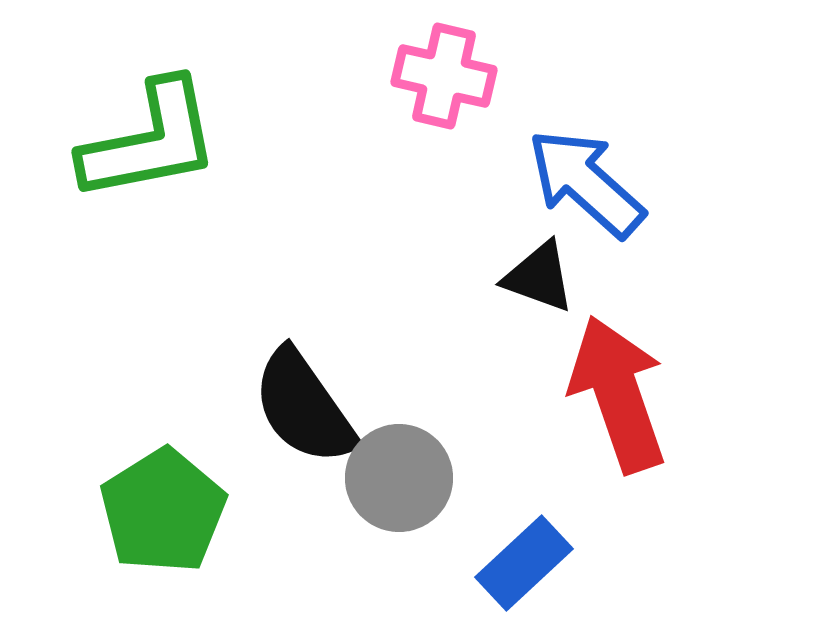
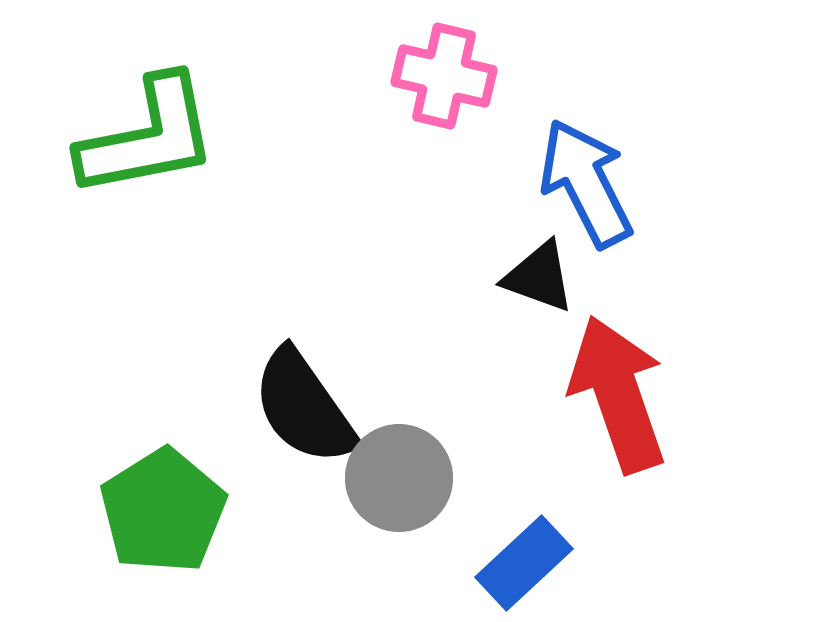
green L-shape: moved 2 px left, 4 px up
blue arrow: rotated 21 degrees clockwise
